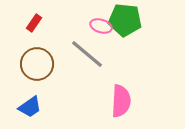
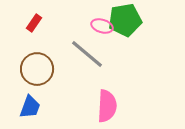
green pentagon: rotated 16 degrees counterclockwise
pink ellipse: moved 1 px right
brown circle: moved 5 px down
pink semicircle: moved 14 px left, 5 px down
blue trapezoid: rotated 35 degrees counterclockwise
